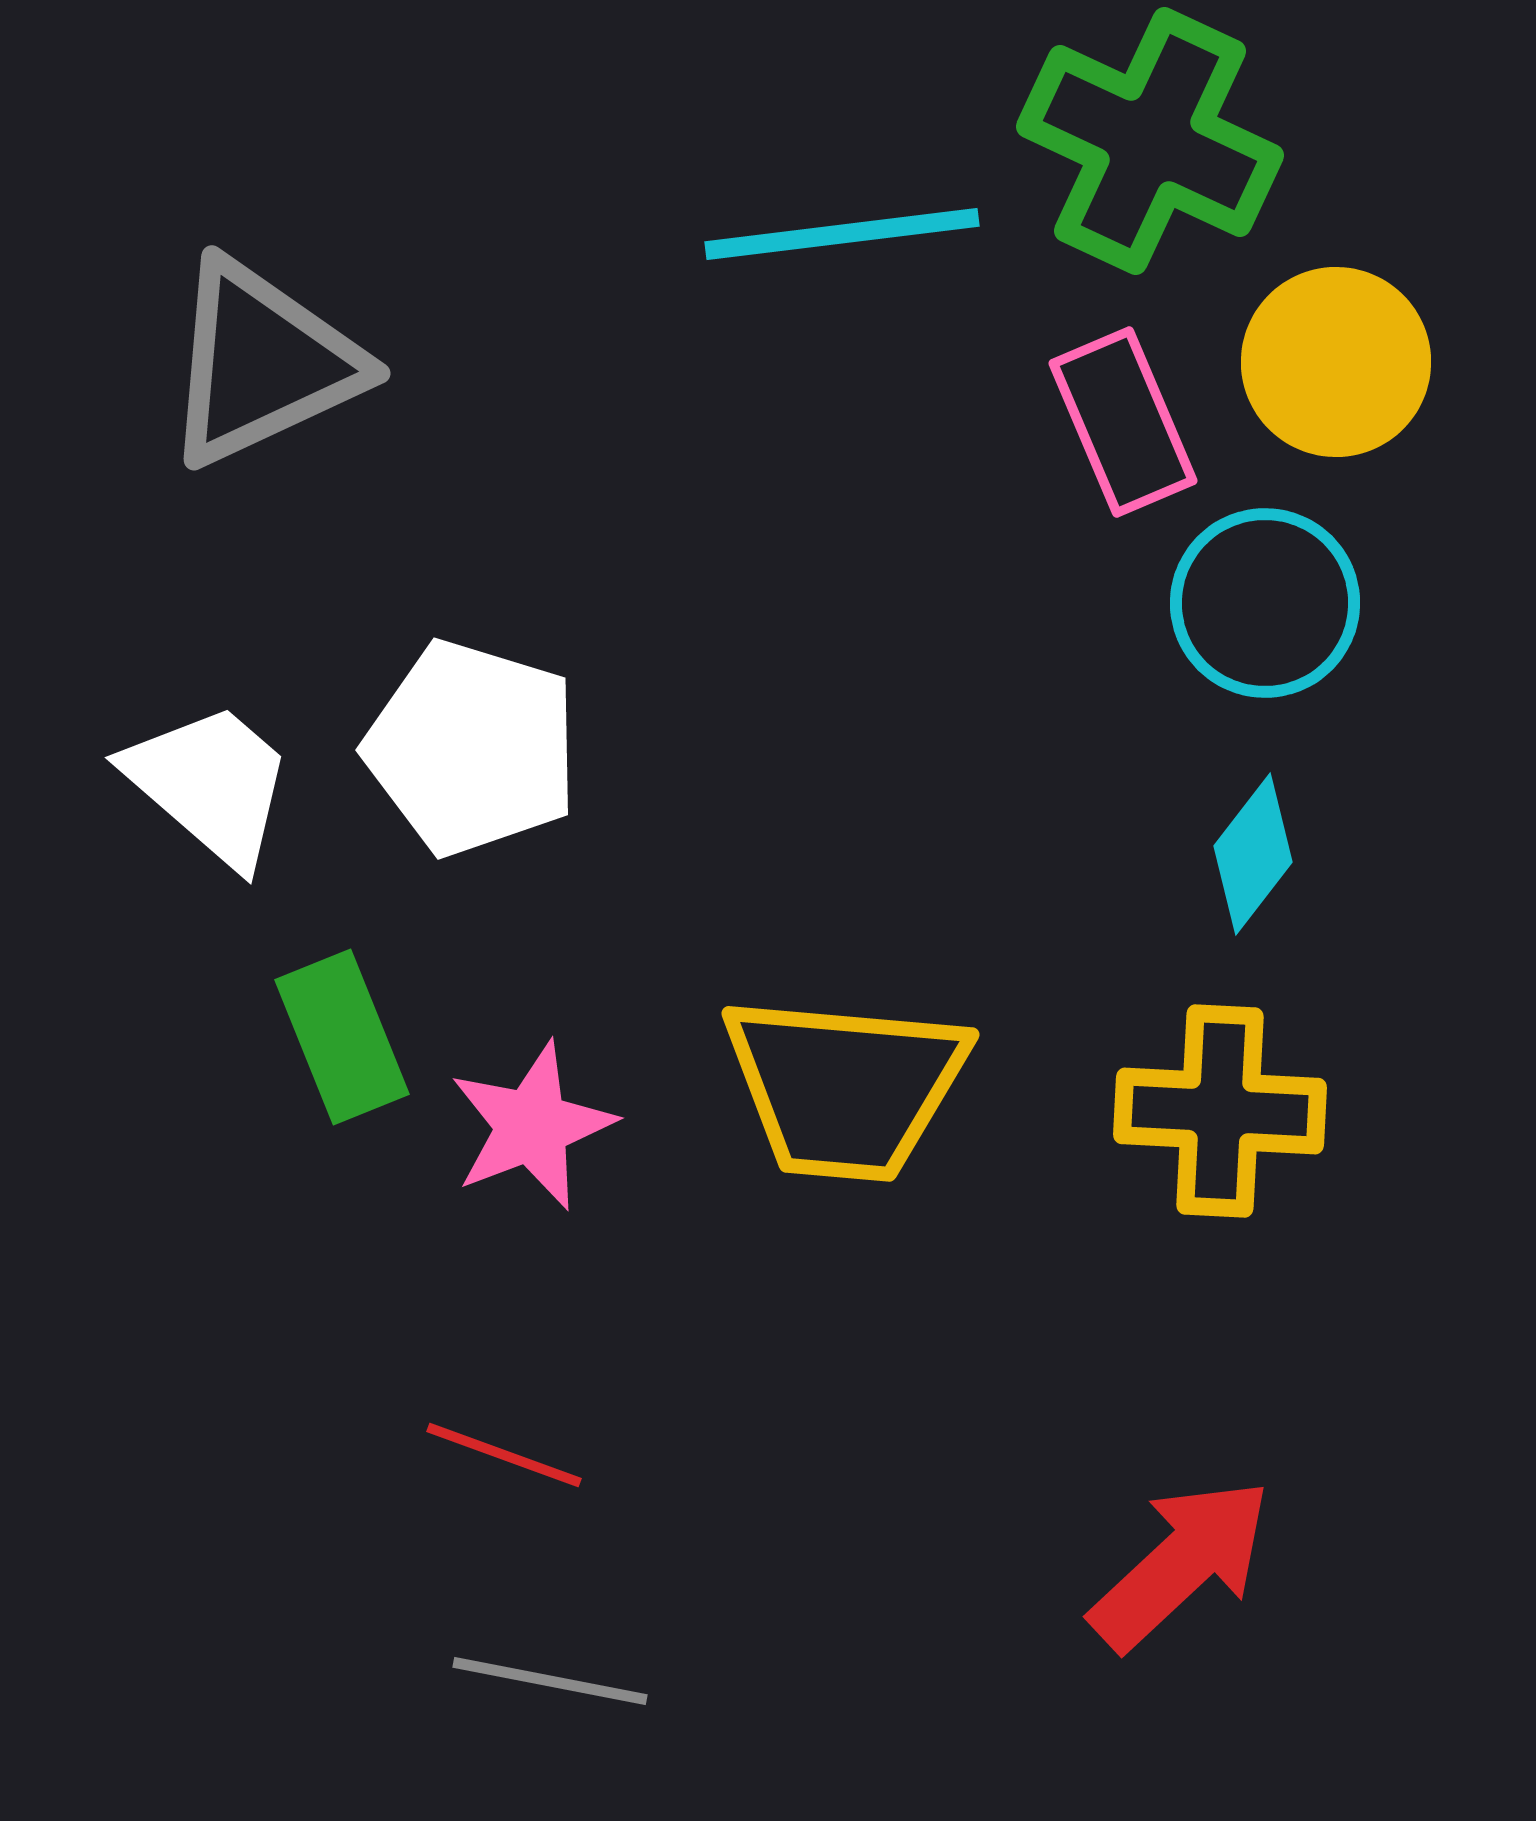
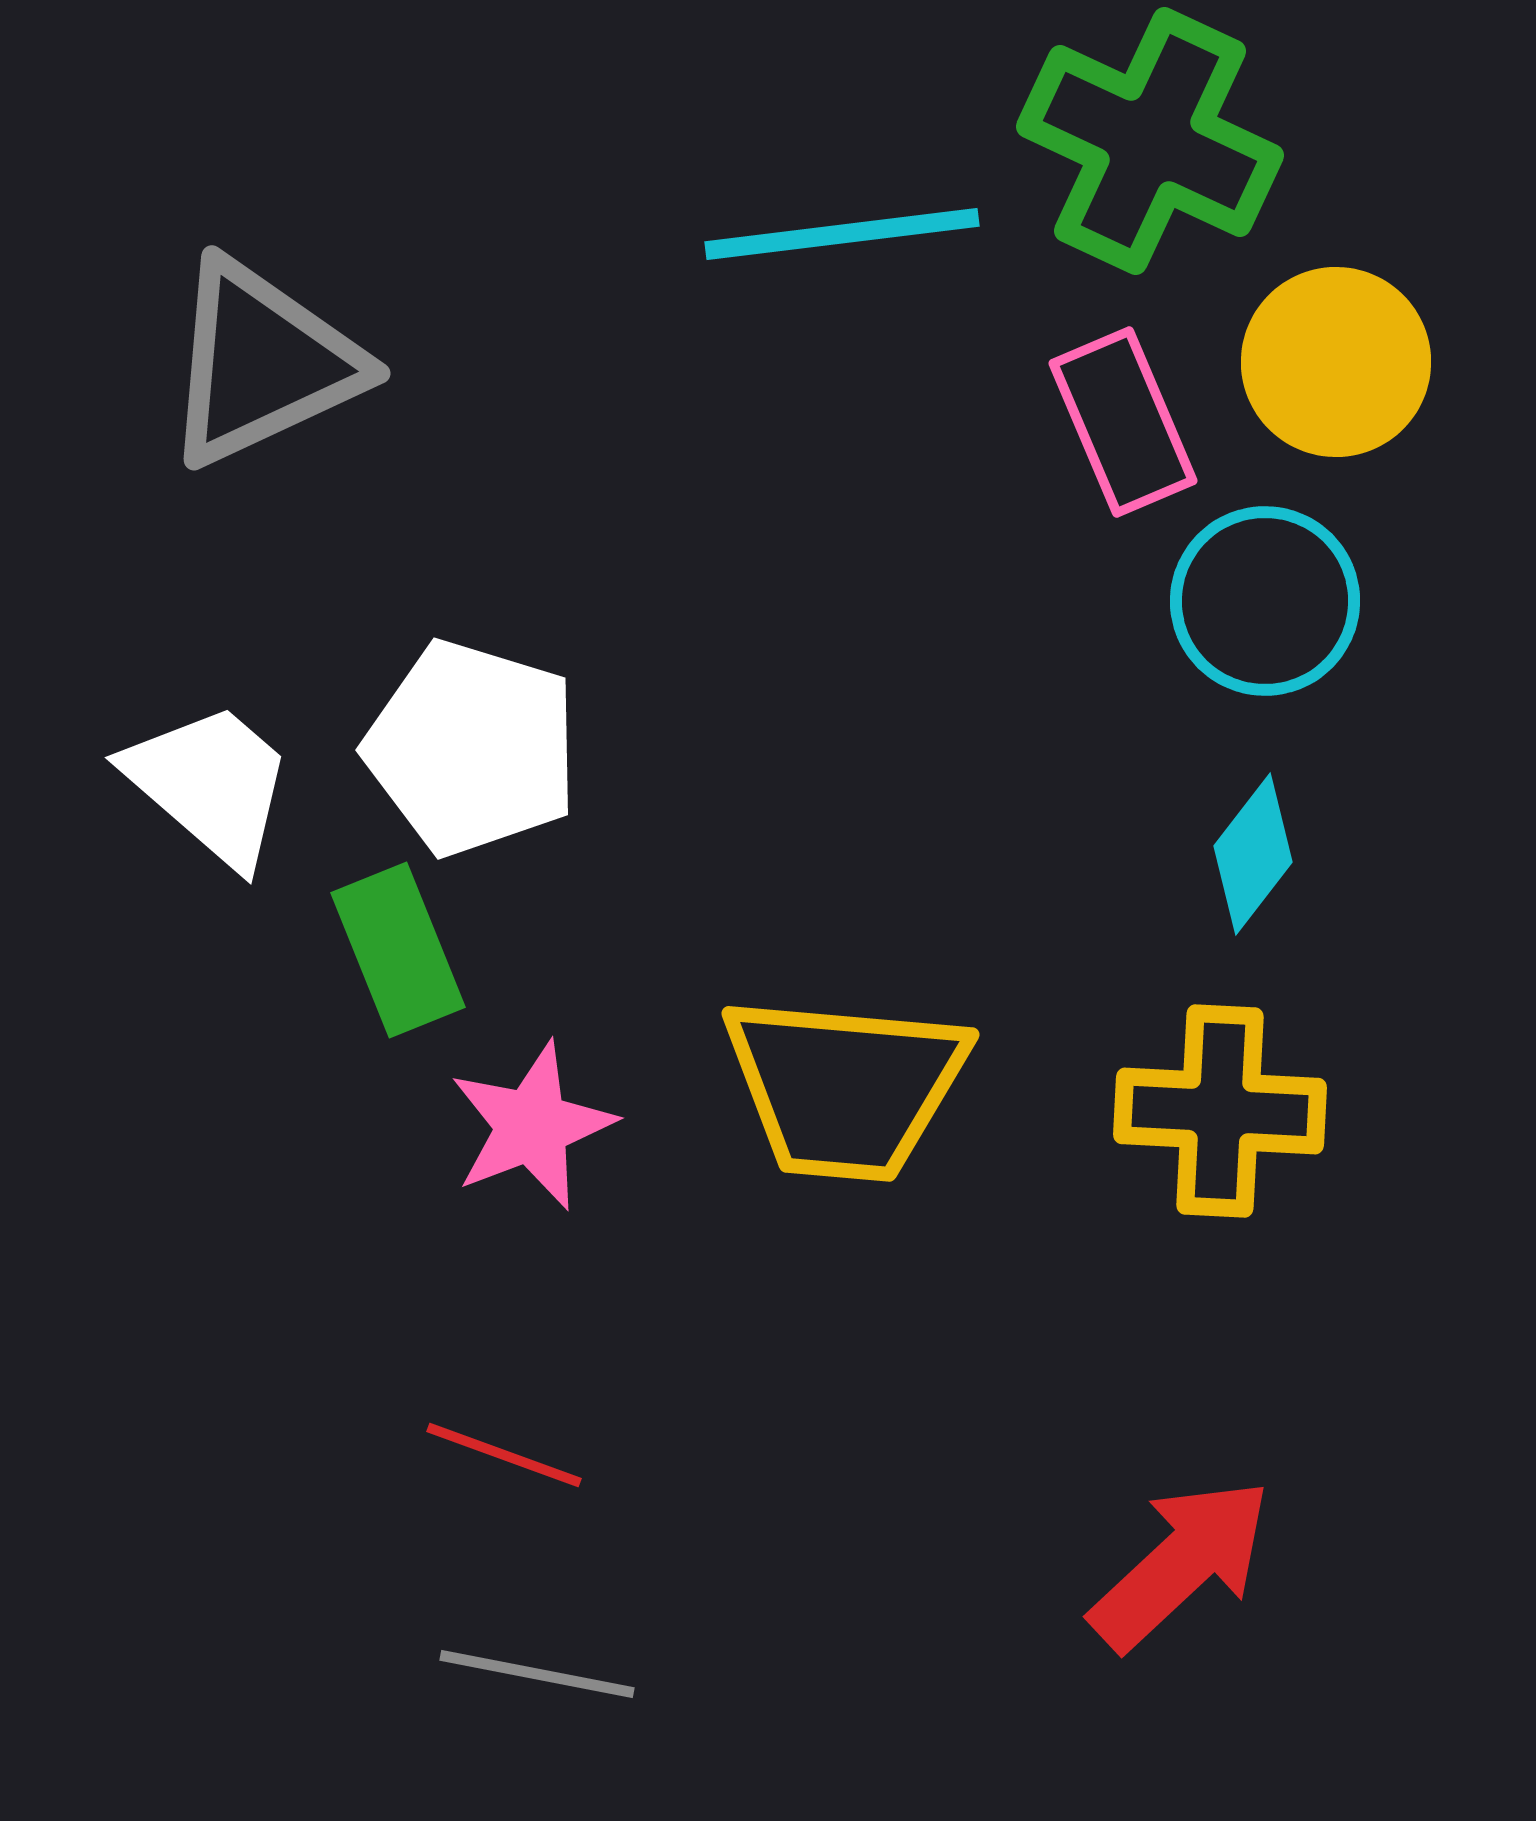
cyan circle: moved 2 px up
green rectangle: moved 56 px right, 87 px up
gray line: moved 13 px left, 7 px up
